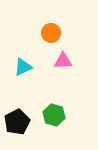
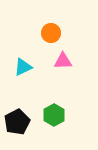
green hexagon: rotated 15 degrees clockwise
